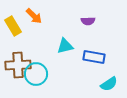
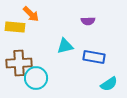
orange arrow: moved 3 px left, 2 px up
yellow rectangle: moved 2 px right, 1 px down; rotated 54 degrees counterclockwise
brown cross: moved 1 px right, 2 px up
cyan circle: moved 4 px down
